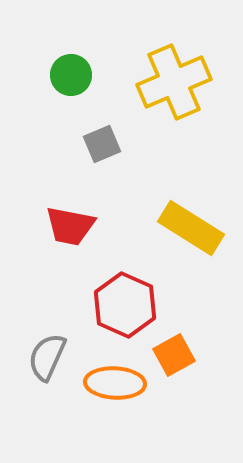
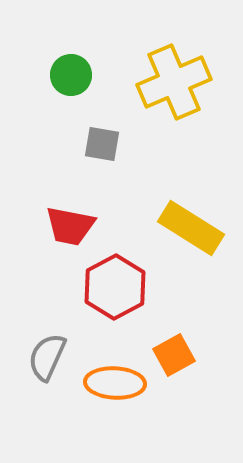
gray square: rotated 33 degrees clockwise
red hexagon: moved 10 px left, 18 px up; rotated 8 degrees clockwise
